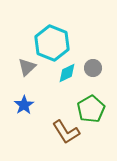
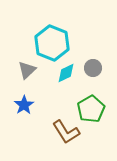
gray triangle: moved 3 px down
cyan diamond: moved 1 px left
